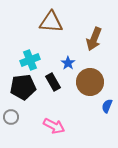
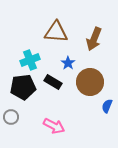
brown triangle: moved 5 px right, 10 px down
black rectangle: rotated 30 degrees counterclockwise
